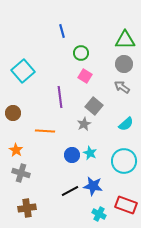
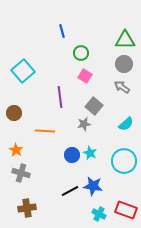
brown circle: moved 1 px right
gray star: rotated 16 degrees clockwise
red rectangle: moved 5 px down
